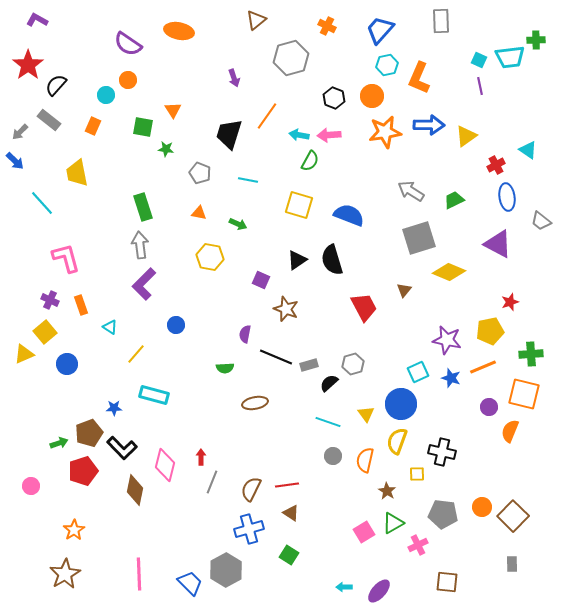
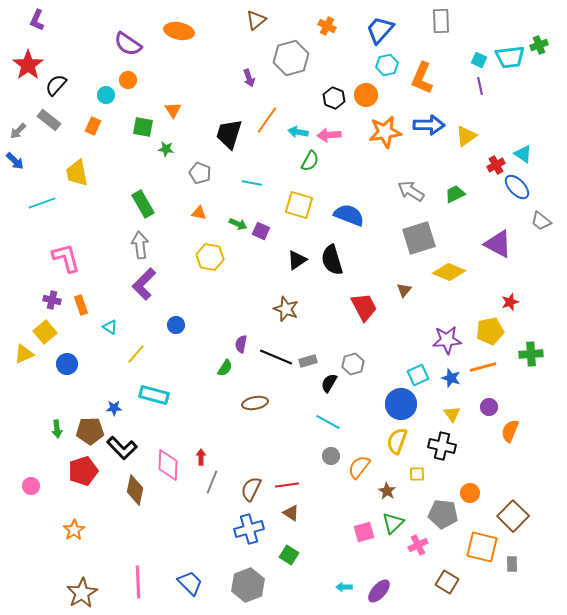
purple L-shape at (37, 20): rotated 95 degrees counterclockwise
green cross at (536, 40): moved 3 px right, 5 px down; rotated 18 degrees counterclockwise
purple arrow at (234, 78): moved 15 px right
orange L-shape at (419, 78): moved 3 px right
orange circle at (372, 96): moved 6 px left, 1 px up
orange line at (267, 116): moved 4 px down
gray arrow at (20, 132): moved 2 px left, 1 px up
cyan arrow at (299, 135): moved 1 px left, 3 px up
cyan triangle at (528, 150): moved 5 px left, 4 px down
cyan line at (248, 180): moved 4 px right, 3 px down
blue ellipse at (507, 197): moved 10 px right, 10 px up; rotated 36 degrees counterclockwise
green trapezoid at (454, 200): moved 1 px right, 6 px up
cyan line at (42, 203): rotated 68 degrees counterclockwise
green rectangle at (143, 207): moved 3 px up; rotated 12 degrees counterclockwise
purple square at (261, 280): moved 49 px up
purple cross at (50, 300): moved 2 px right; rotated 12 degrees counterclockwise
purple semicircle at (245, 334): moved 4 px left, 10 px down
purple star at (447, 340): rotated 16 degrees counterclockwise
gray rectangle at (309, 365): moved 1 px left, 4 px up
orange line at (483, 367): rotated 8 degrees clockwise
green semicircle at (225, 368): rotated 54 degrees counterclockwise
cyan square at (418, 372): moved 3 px down
black semicircle at (329, 383): rotated 18 degrees counterclockwise
orange square at (524, 394): moved 42 px left, 153 px down
yellow triangle at (366, 414): moved 86 px right
cyan line at (328, 422): rotated 10 degrees clockwise
brown pentagon at (89, 433): moved 1 px right, 2 px up; rotated 20 degrees clockwise
green arrow at (59, 443): moved 2 px left, 14 px up; rotated 102 degrees clockwise
black cross at (442, 452): moved 6 px up
gray circle at (333, 456): moved 2 px left
orange semicircle at (365, 460): moved 6 px left, 7 px down; rotated 25 degrees clockwise
pink diamond at (165, 465): moved 3 px right; rotated 12 degrees counterclockwise
orange circle at (482, 507): moved 12 px left, 14 px up
green triangle at (393, 523): rotated 15 degrees counterclockwise
pink square at (364, 532): rotated 15 degrees clockwise
gray hexagon at (226, 570): moved 22 px right, 15 px down; rotated 8 degrees clockwise
brown star at (65, 574): moved 17 px right, 19 px down
pink line at (139, 574): moved 1 px left, 8 px down
brown square at (447, 582): rotated 25 degrees clockwise
